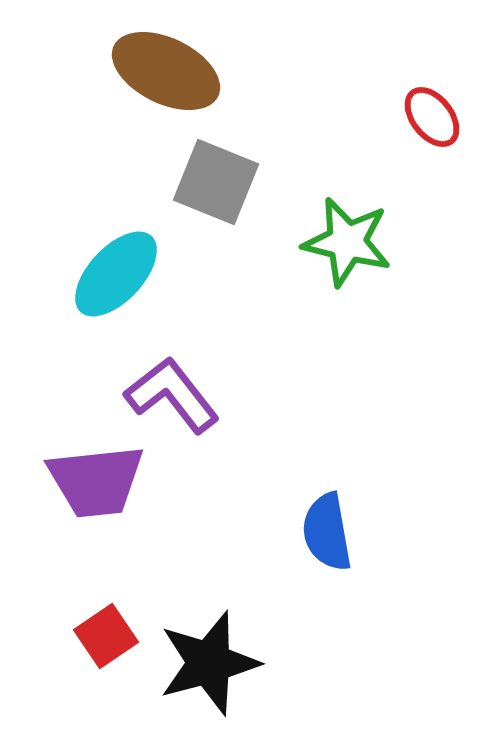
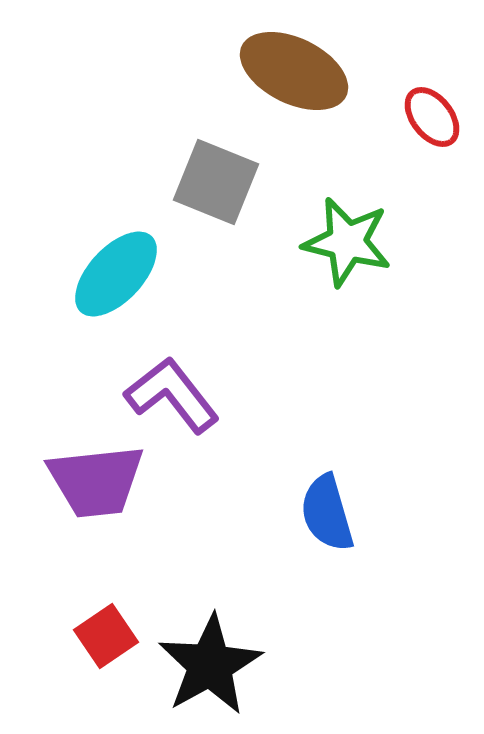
brown ellipse: moved 128 px right
blue semicircle: moved 19 px up; rotated 6 degrees counterclockwise
black star: moved 1 px right, 2 px down; rotated 14 degrees counterclockwise
